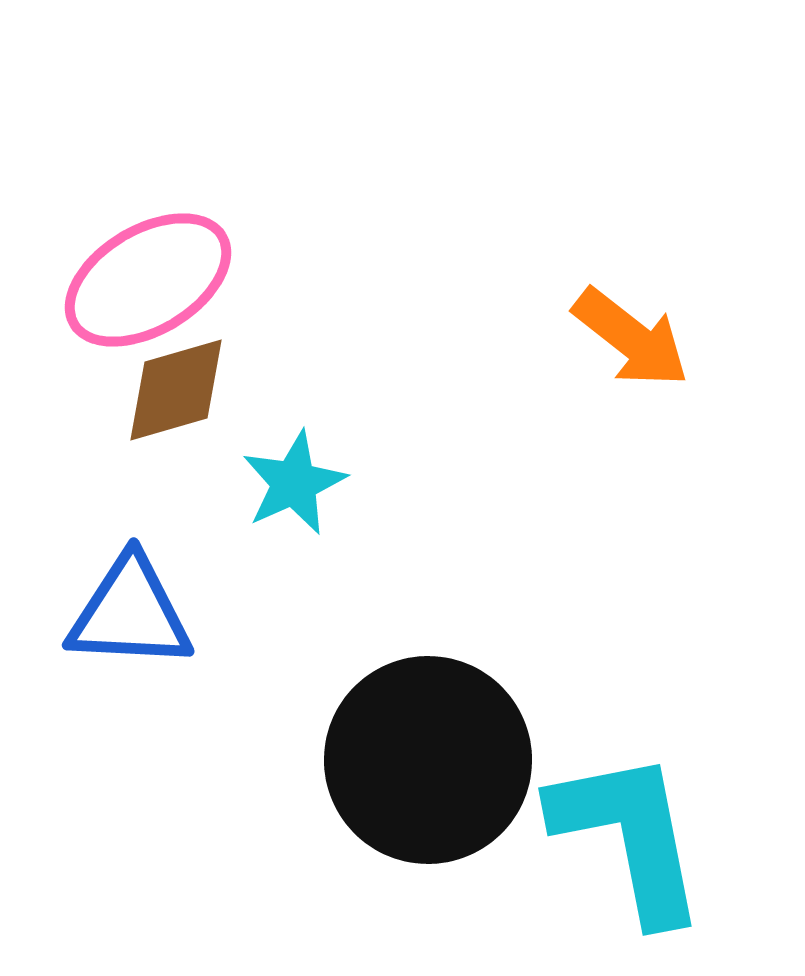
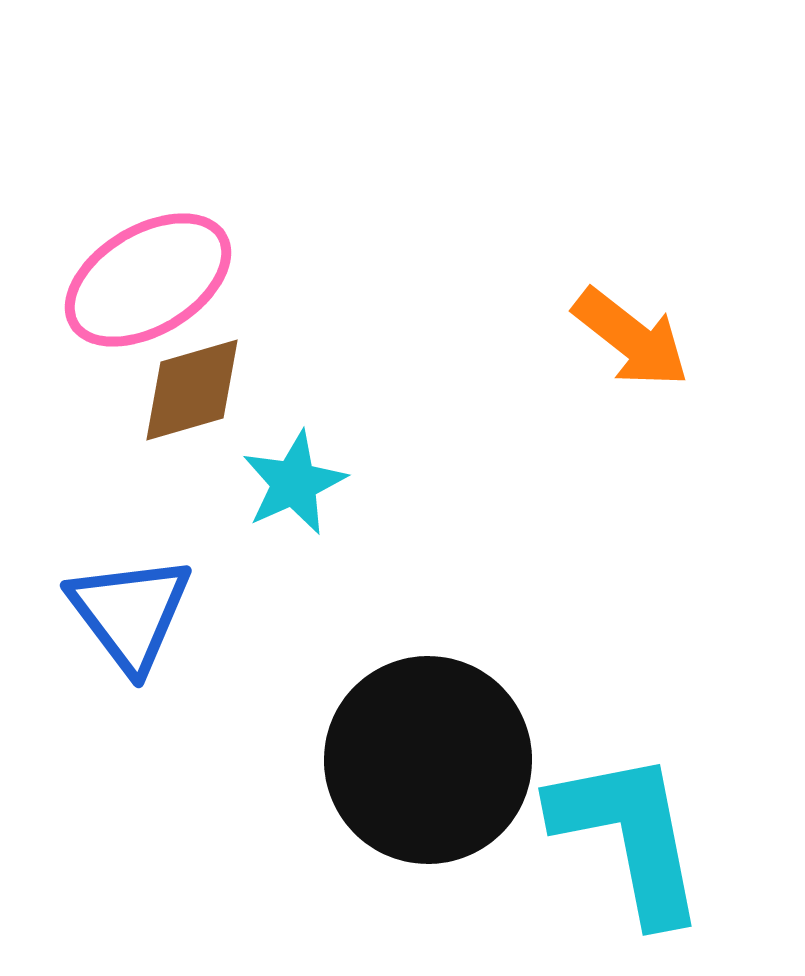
brown diamond: moved 16 px right
blue triangle: rotated 50 degrees clockwise
